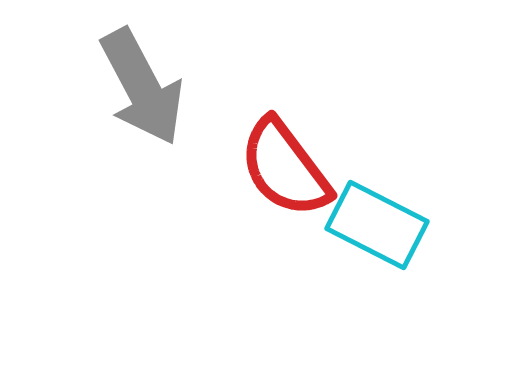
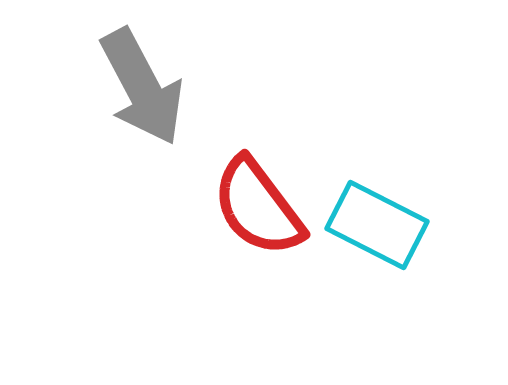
red semicircle: moved 27 px left, 39 px down
